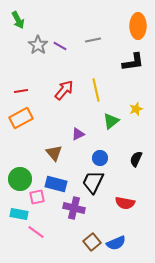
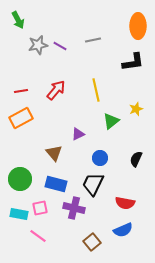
gray star: rotated 24 degrees clockwise
red arrow: moved 8 px left
black trapezoid: moved 2 px down
pink square: moved 3 px right, 11 px down
pink line: moved 2 px right, 4 px down
blue semicircle: moved 7 px right, 13 px up
